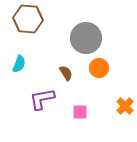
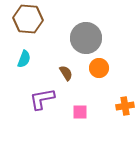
cyan semicircle: moved 5 px right, 5 px up
orange cross: rotated 36 degrees clockwise
